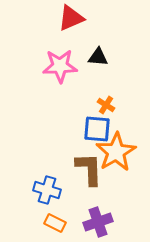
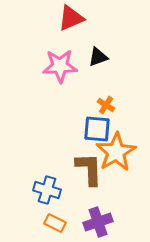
black triangle: rotated 25 degrees counterclockwise
